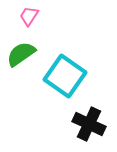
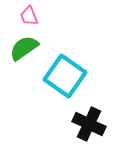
pink trapezoid: rotated 55 degrees counterclockwise
green semicircle: moved 3 px right, 6 px up
